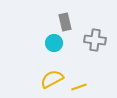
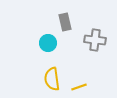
cyan circle: moved 6 px left
yellow semicircle: rotated 70 degrees counterclockwise
